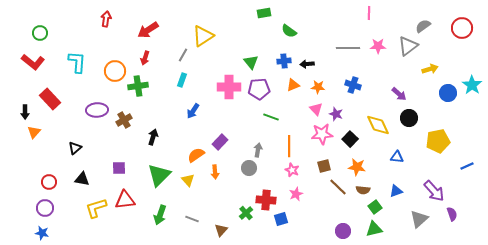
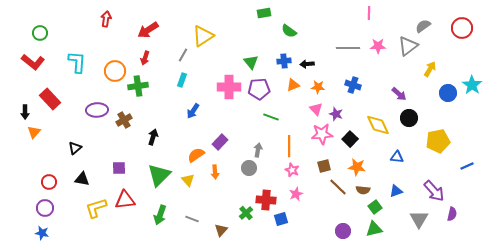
yellow arrow at (430, 69): rotated 42 degrees counterclockwise
purple semicircle at (452, 214): rotated 32 degrees clockwise
gray triangle at (419, 219): rotated 18 degrees counterclockwise
